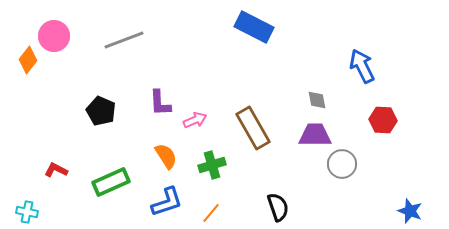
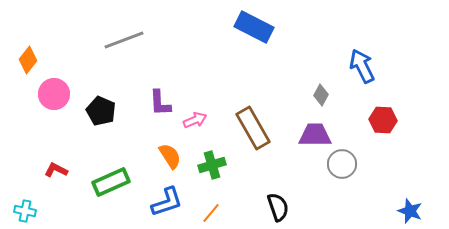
pink circle: moved 58 px down
gray diamond: moved 4 px right, 5 px up; rotated 40 degrees clockwise
orange semicircle: moved 4 px right
cyan cross: moved 2 px left, 1 px up
